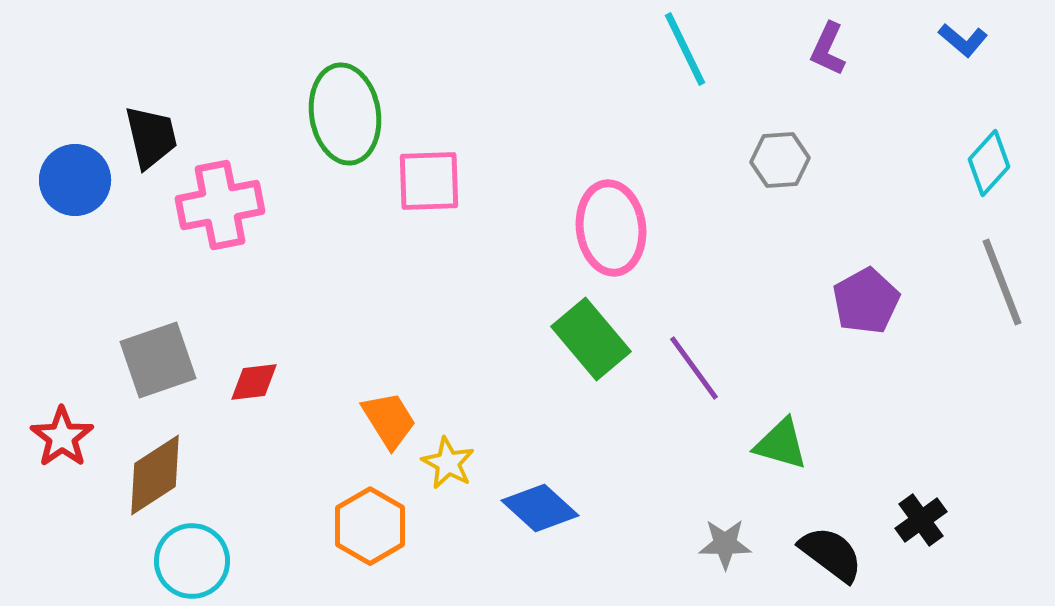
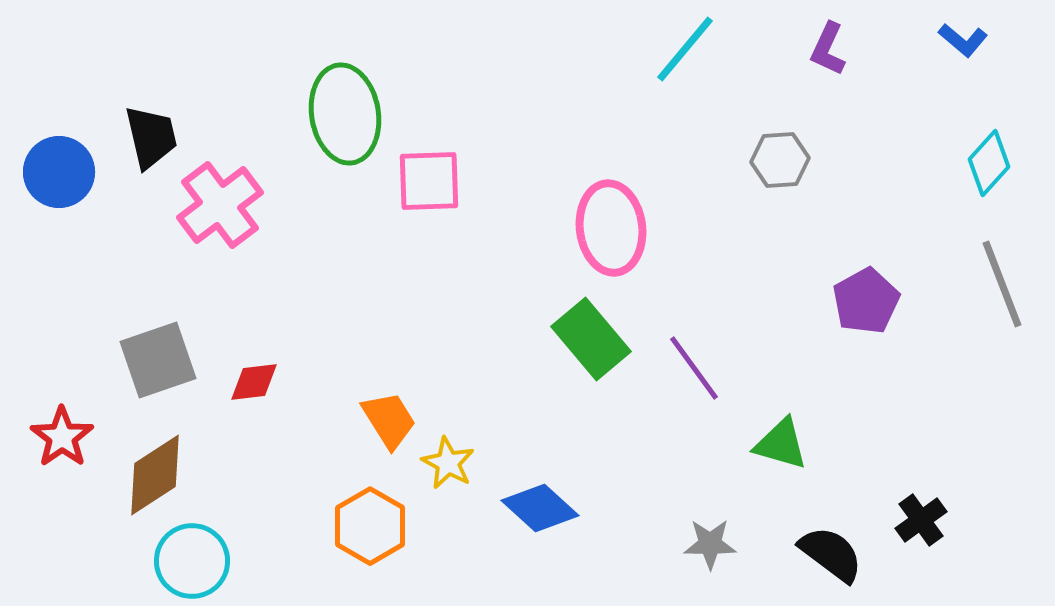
cyan line: rotated 66 degrees clockwise
blue circle: moved 16 px left, 8 px up
pink cross: rotated 26 degrees counterclockwise
gray line: moved 2 px down
gray star: moved 15 px left
